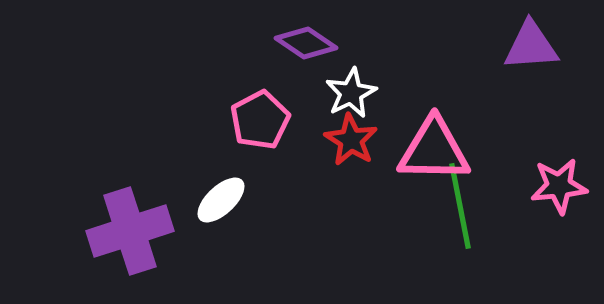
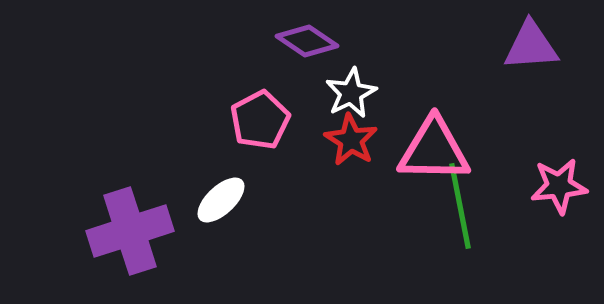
purple diamond: moved 1 px right, 2 px up
